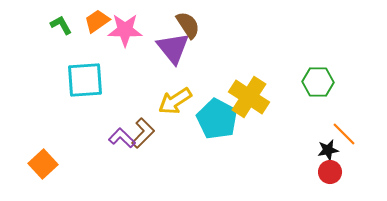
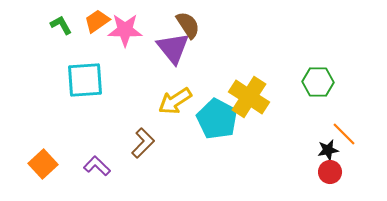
brown L-shape: moved 10 px down
purple L-shape: moved 25 px left, 28 px down
